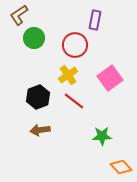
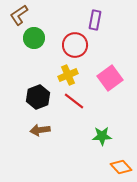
yellow cross: rotated 12 degrees clockwise
